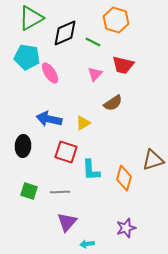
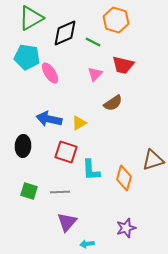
yellow triangle: moved 4 px left
